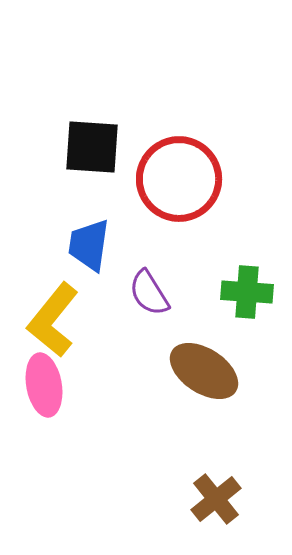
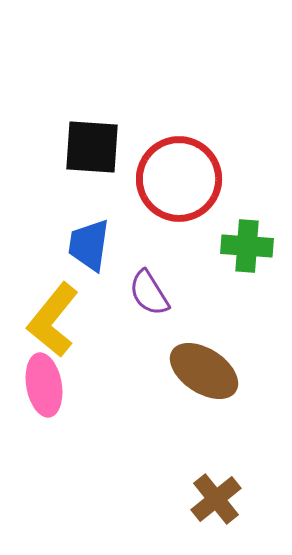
green cross: moved 46 px up
